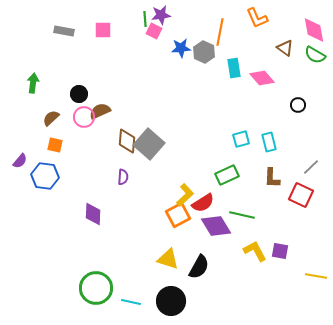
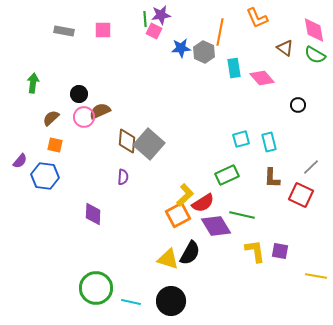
yellow L-shape at (255, 251): rotated 20 degrees clockwise
black semicircle at (199, 267): moved 9 px left, 14 px up
